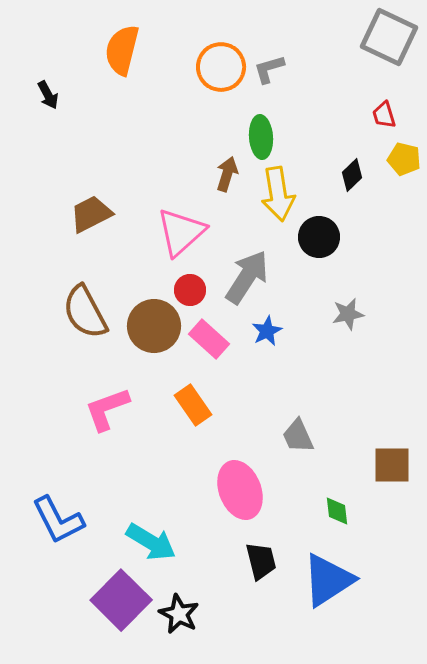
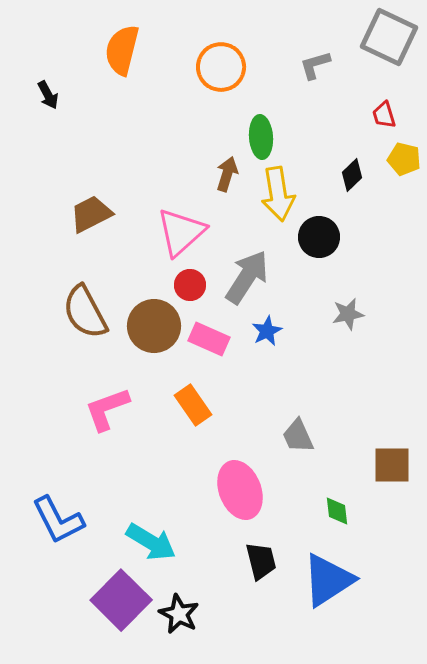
gray L-shape: moved 46 px right, 4 px up
red circle: moved 5 px up
pink rectangle: rotated 18 degrees counterclockwise
